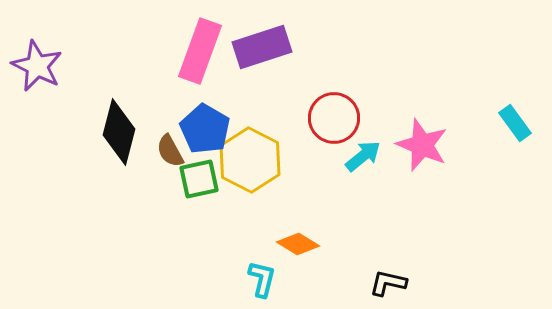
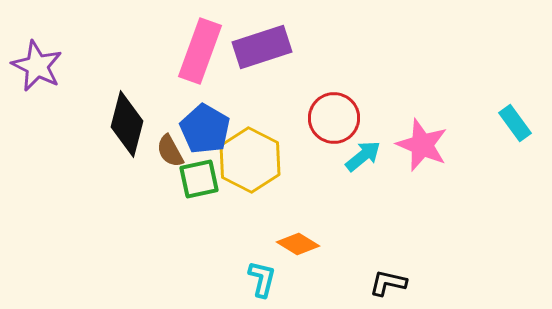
black diamond: moved 8 px right, 8 px up
